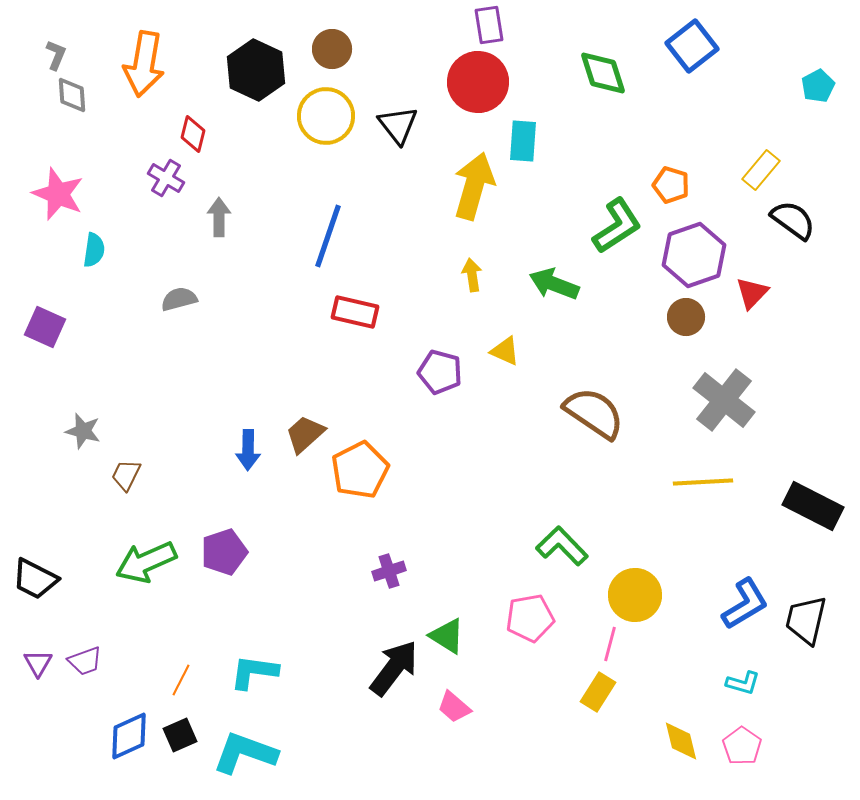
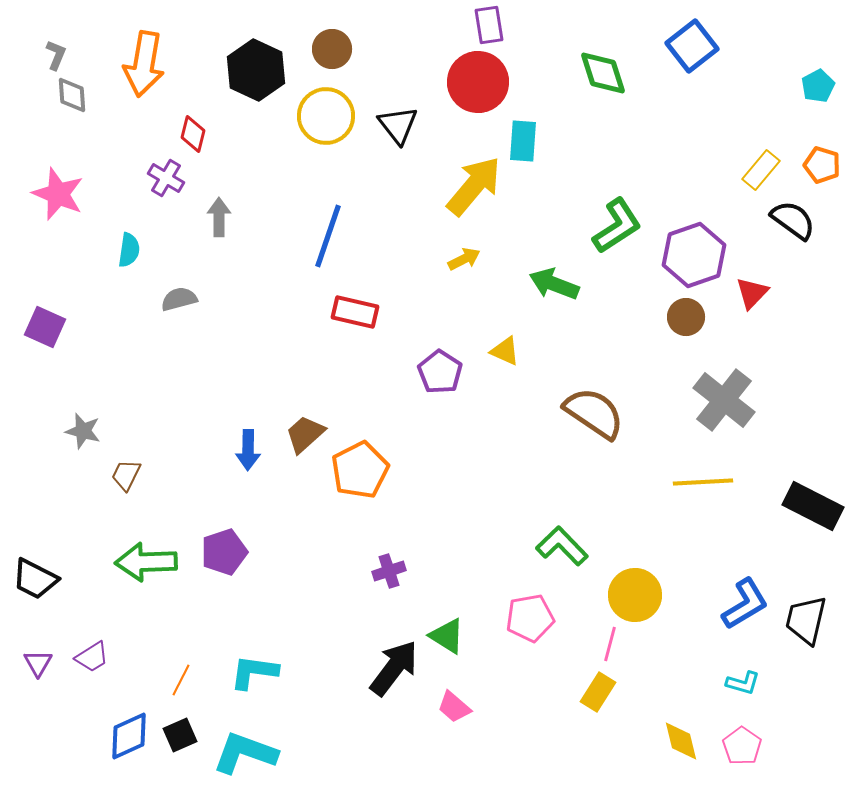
orange pentagon at (671, 185): moved 151 px right, 20 px up
yellow arrow at (474, 186): rotated 24 degrees clockwise
cyan semicircle at (94, 250): moved 35 px right
yellow arrow at (472, 275): moved 8 px left, 16 px up; rotated 72 degrees clockwise
purple pentagon at (440, 372): rotated 18 degrees clockwise
green arrow at (146, 562): rotated 22 degrees clockwise
purple trapezoid at (85, 661): moved 7 px right, 4 px up; rotated 12 degrees counterclockwise
